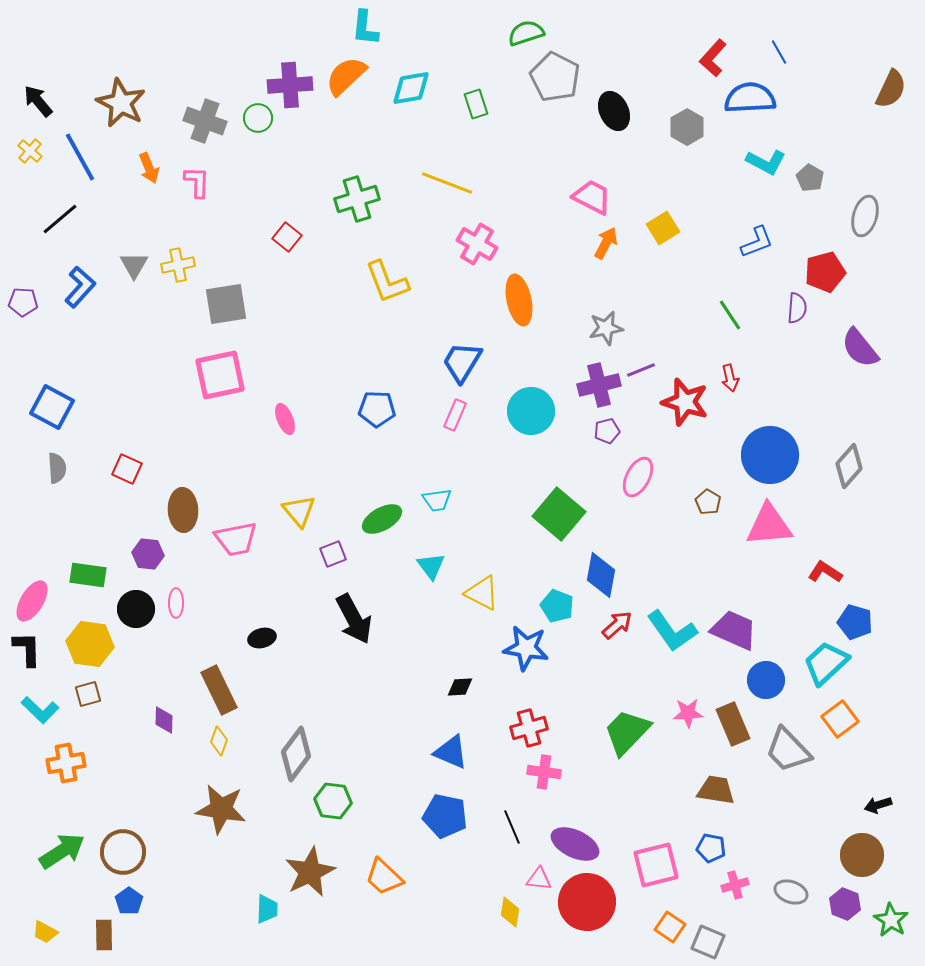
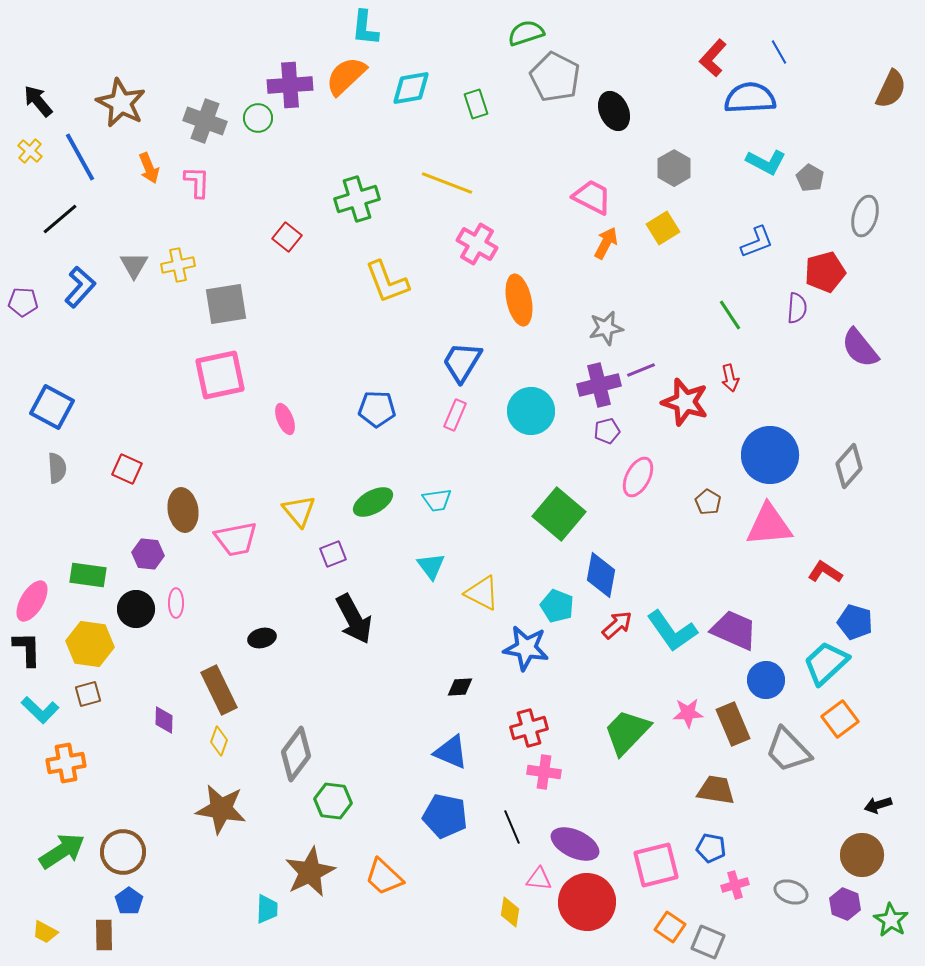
gray hexagon at (687, 127): moved 13 px left, 41 px down
brown ellipse at (183, 510): rotated 6 degrees counterclockwise
green ellipse at (382, 519): moved 9 px left, 17 px up
